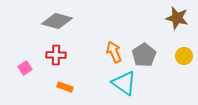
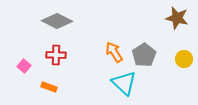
gray diamond: rotated 12 degrees clockwise
orange arrow: rotated 10 degrees counterclockwise
yellow circle: moved 3 px down
pink square: moved 1 px left, 2 px up; rotated 16 degrees counterclockwise
cyan triangle: rotated 8 degrees clockwise
orange rectangle: moved 16 px left
